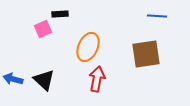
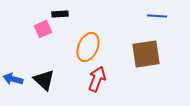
red arrow: rotated 10 degrees clockwise
